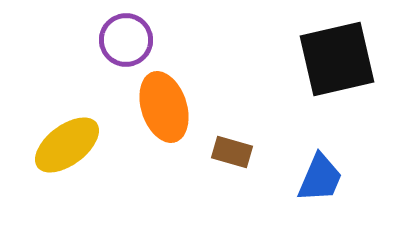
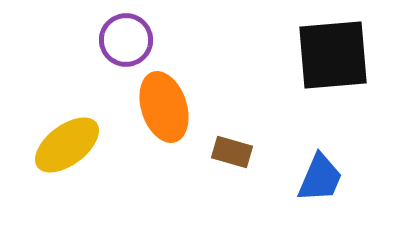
black square: moved 4 px left, 4 px up; rotated 8 degrees clockwise
